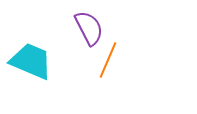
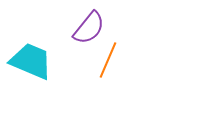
purple semicircle: rotated 66 degrees clockwise
